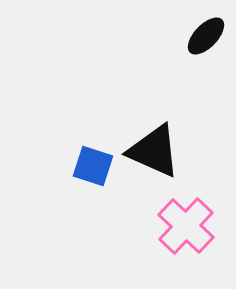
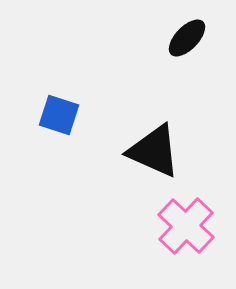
black ellipse: moved 19 px left, 2 px down
blue square: moved 34 px left, 51 px up
